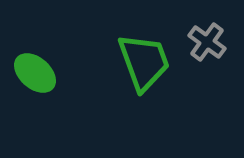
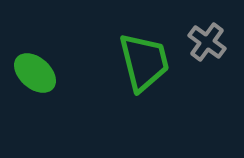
green trapezoid: rotated 6 degrees clockwise
